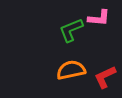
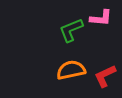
pink L-shape: moved 2 px right
red L-shape: moved 1 px up
